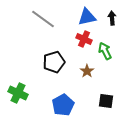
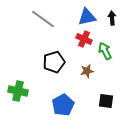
brown star: rotated 24 degrees clockwise
green cross: moved 2 px up; rotated 12 degrees counterclockwise
